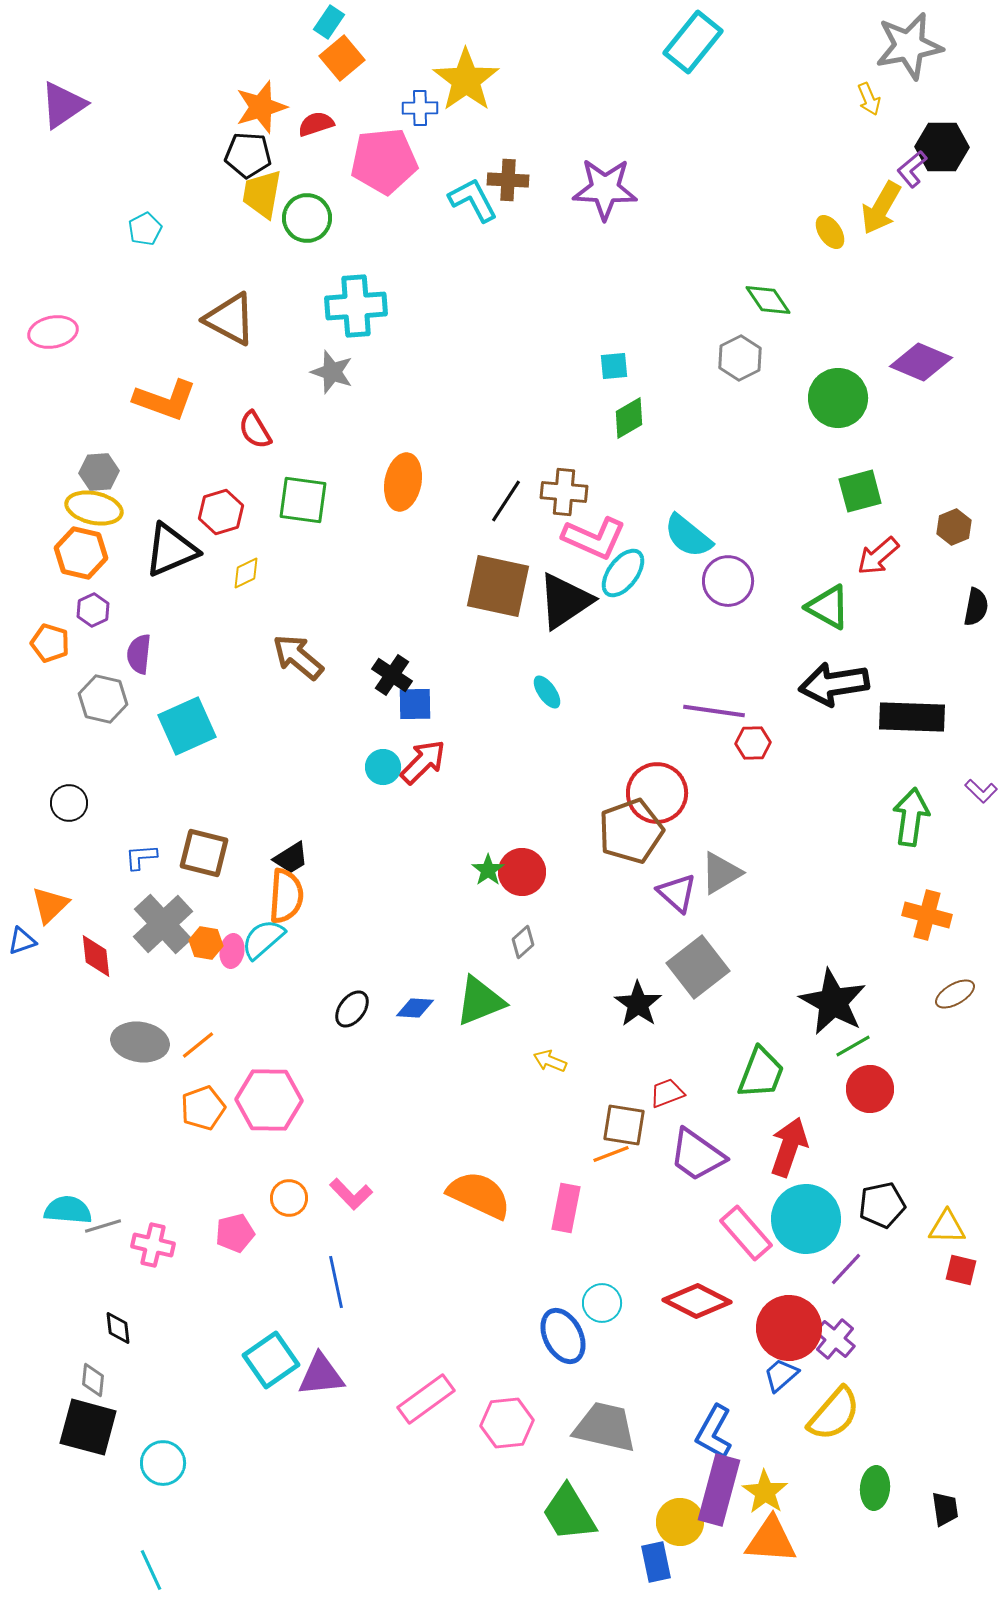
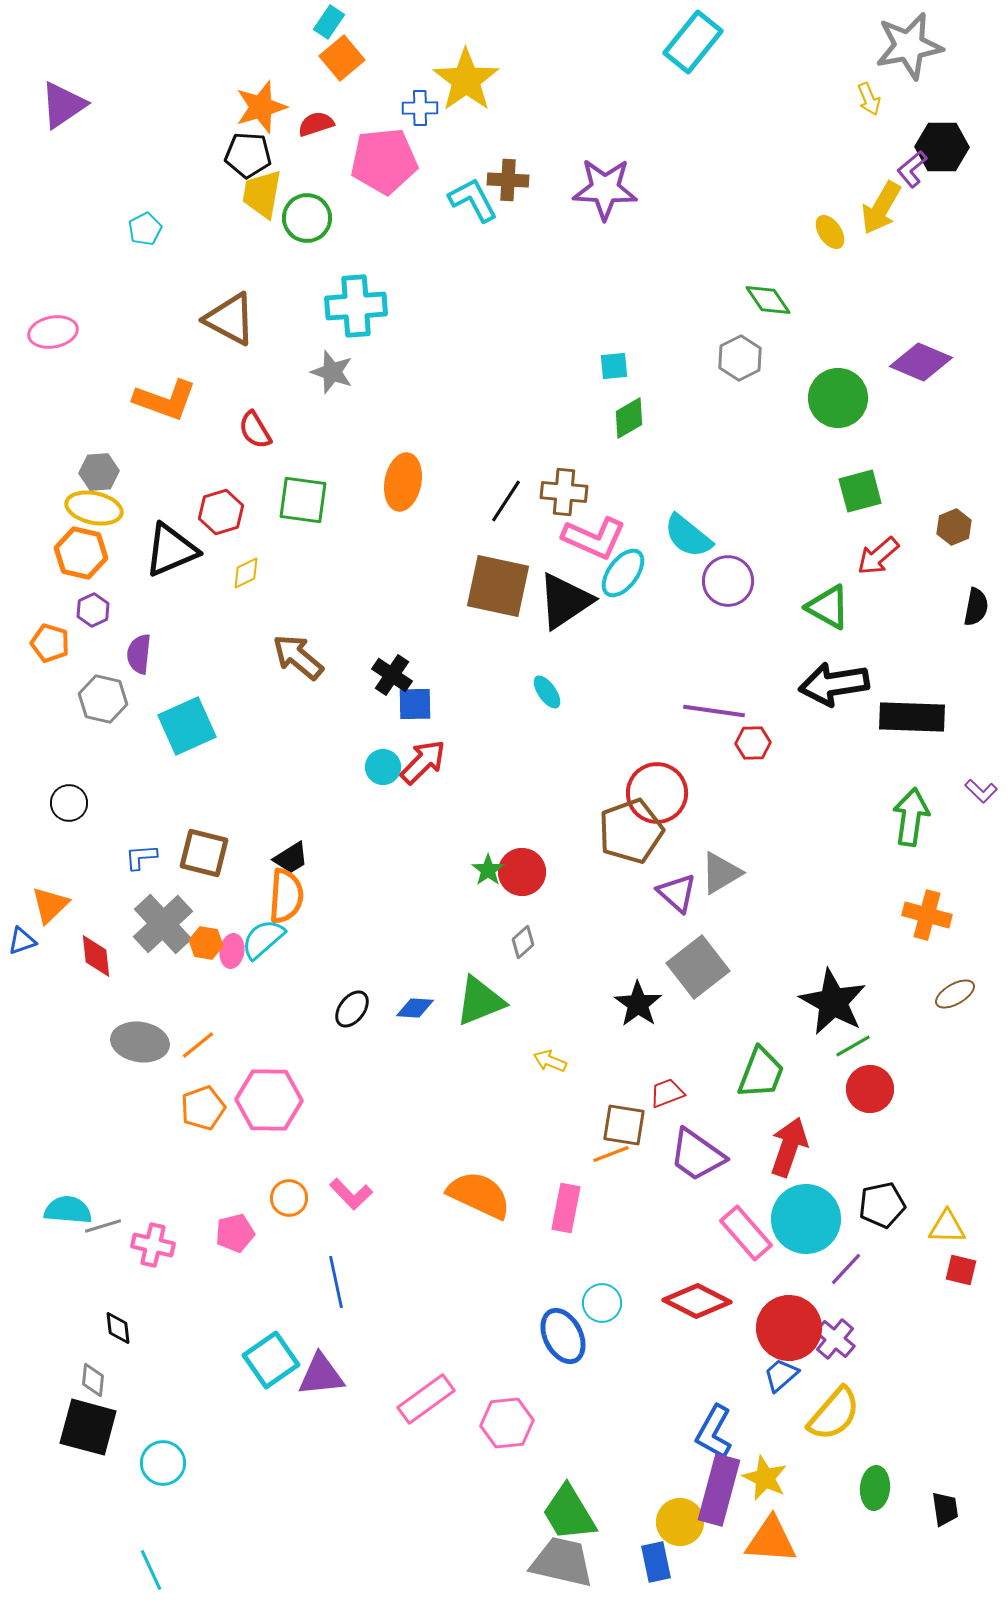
gray trapezoid at (605, 1427): moved 43 px left, 135 px down
yellow star at (765, 1492): moved 14 px up; rotated 9 degrees counterclockwise
